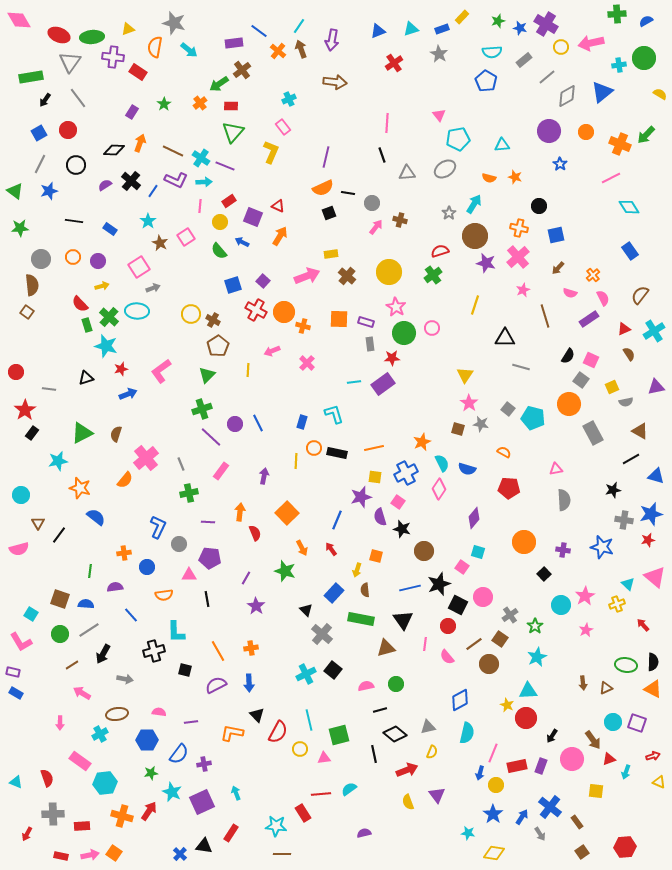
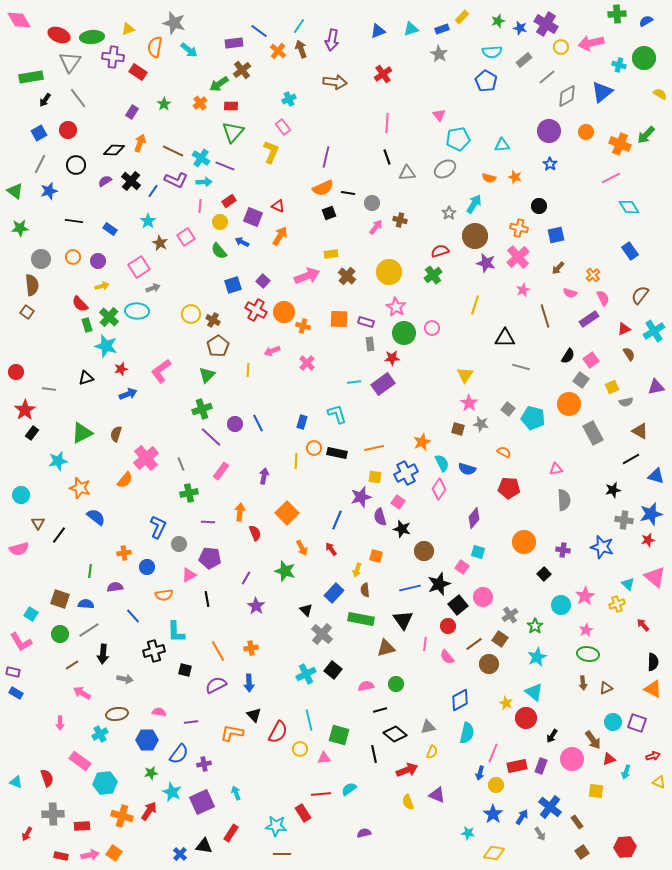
red cross at (394, 63): moved 11 px left, 11 px down
cyan cross at (619, 65): rotated 24 degrees clockwise
black line at (382, 155): moved 5 px right, 2 px down
blue star at (560, 164): moved 10 px left
purple semicircle at (105, 185): moved 4 px up
pink square at (591, 360): rotated 28 degrees clockwise
cyan L-shape at (334, 414): moved 3 px right
pink triangle at (189, 575): rotated 28 degrees counterclockwise
black square at (458, 605): rotated 24 degrees clockwise
blue line at (131, 615): moved 2 px right, 1 px down
black arrow at (103, 654): rotated 24 degrees counterclockwise
green ellipse at (626, 665): moved 38 px left, 11 px up
cyan triangle at (528, 691): moved 6 px right, 1 px down; rotated 42 degrees clockwise
yellow star at (507, 705): moved 1 px left, 2 px up
black triangle at (257, 715): moved 3 px left
green square at (339, 735): rotated 30 degrees clockwise
purple triangle at (437, 795): rotated 30 degrees counterclockwise
